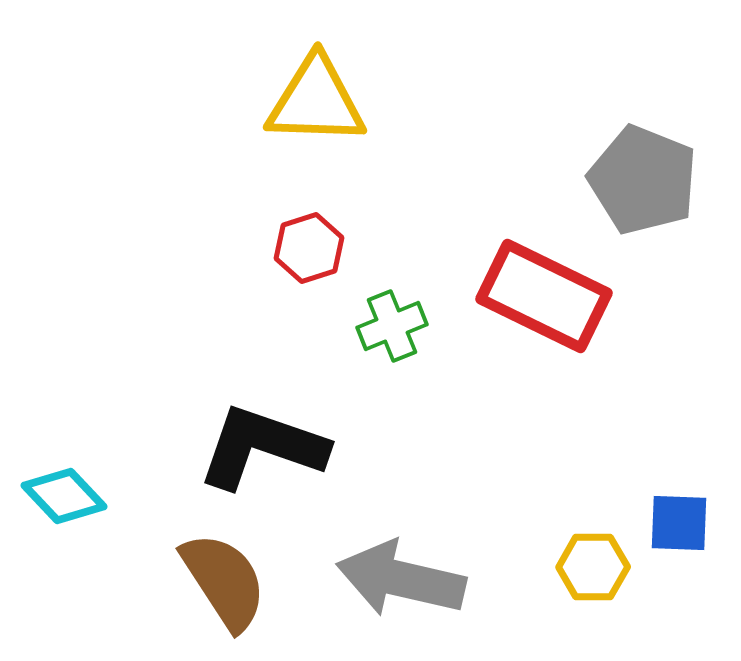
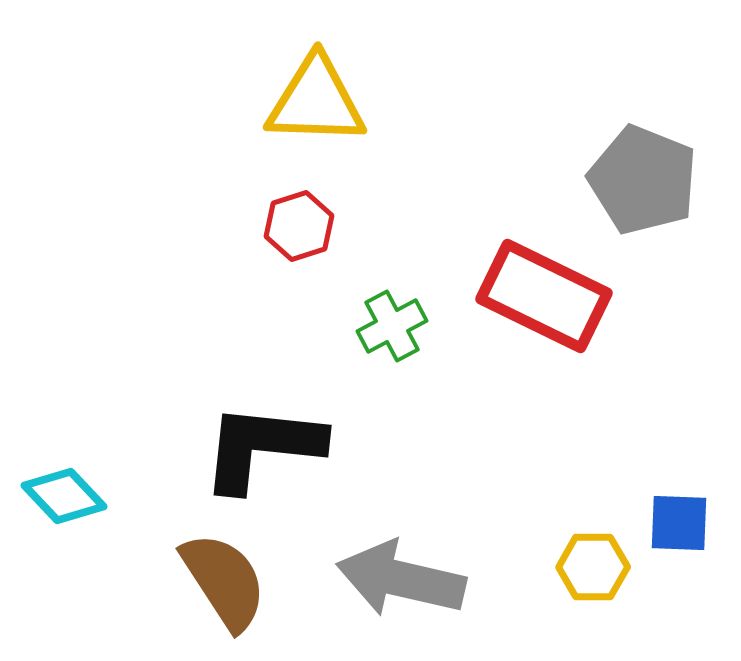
red hexagon: moved 10 px left, 22 px up
green cross: rotated 6 degrees counterclockwise
black L-shape: rotated 13 degrees counterclockwise
